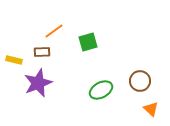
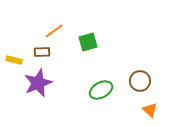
orange triangle: moved 1 px left, 1 px down
